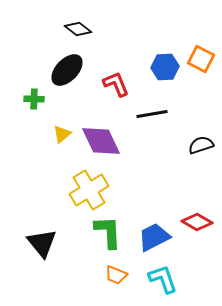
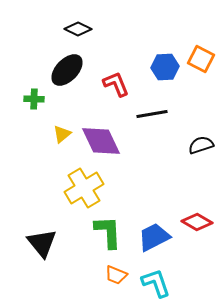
black diamond: rotated 12 degrees counterclockwise
yellow cross: moved 5 px left, 2 px up
cyan L-shape: moved 7 px left, 4 px down
